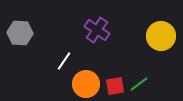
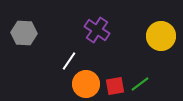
gray hexagon: moved 4 px right
white line: moved 5 px right
green line: moved 1 px right
